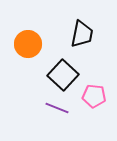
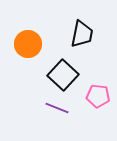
pink pentagon: moved 4 px right
